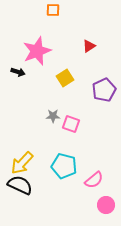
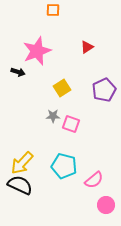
red triangle: moved 2 px left, 1 px down
yellow square: moved 3 px left, 10 px down
